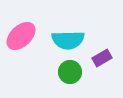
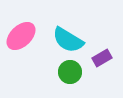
cyan semicircle: rotated 32 degrees clockwise
